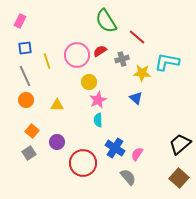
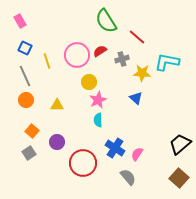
pink rectangle: rotated 56 degrees counterclockwise
blue square: rotated 32 degrees clockwise
